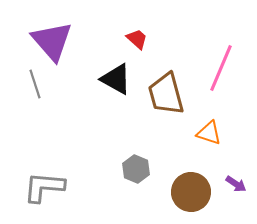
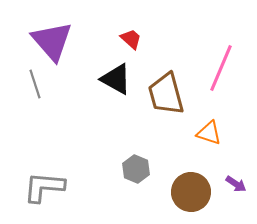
red trapezoid: moved 6 px left
